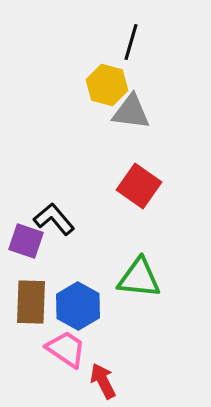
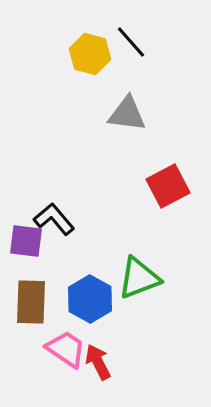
black line: rotated 57 degrees counterclockwise
yellow hexagon: moved 17 px left, 31 px up
gray triangle: moved 4 px left, 2 px down
red square: moved 29 px right; rotated 27 degrees clockwise
purple square: rotated 12 degrees counterclockwise
green triangle: rotated 27 degrees counterclockwise
blue hexagon: moved 12 px right, 7 px up
red arrow: moved 5 px left, 19 px up
